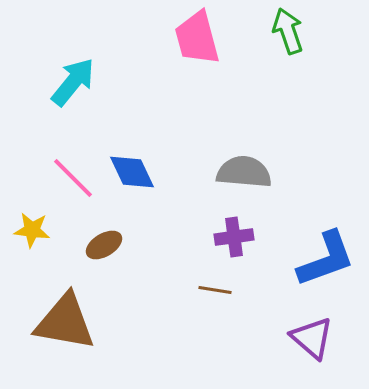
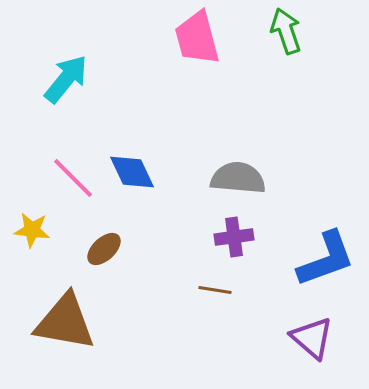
green arrow: moved 2 px left
cyan arrow: moved 7 px left, 3 px up
gray semicircle: moved 6 px left, 6 px down
brown ellipse: moved 4 px down; rotated 12 degrees counterclockwise
